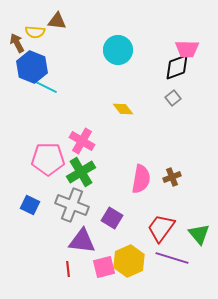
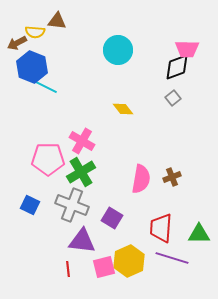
brown arrow: rotated 90 degrees counterclockwise
red trapezoid: rotated 32 degrees counterclockwise
green triangle: rotated 50 degrees counterclockwise
